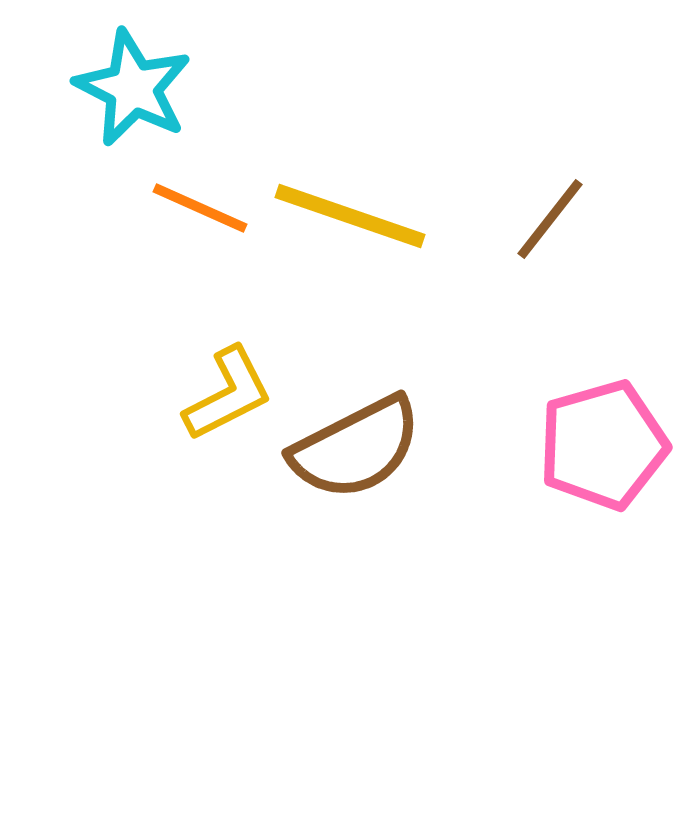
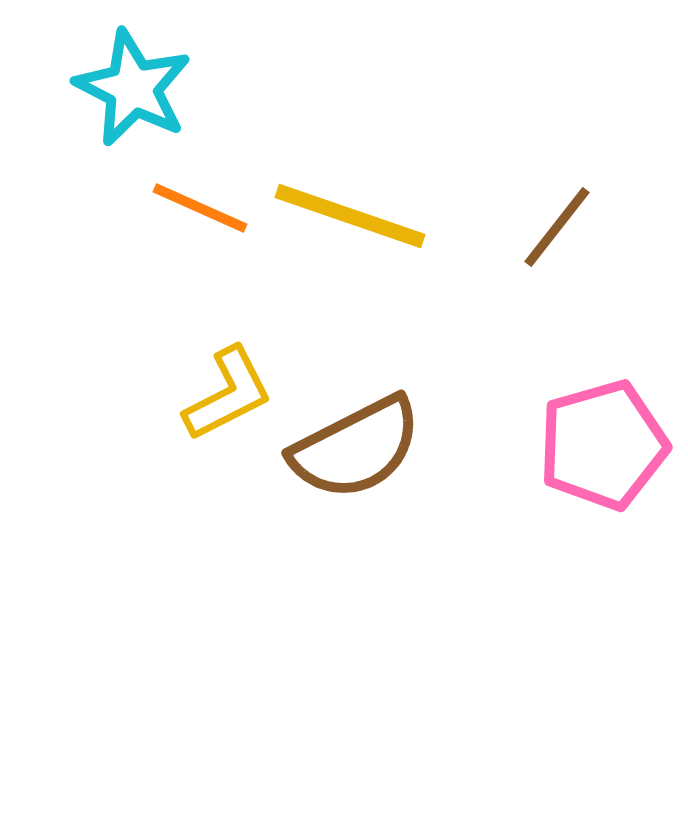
brown line: moved 7 px right, 8 px down
